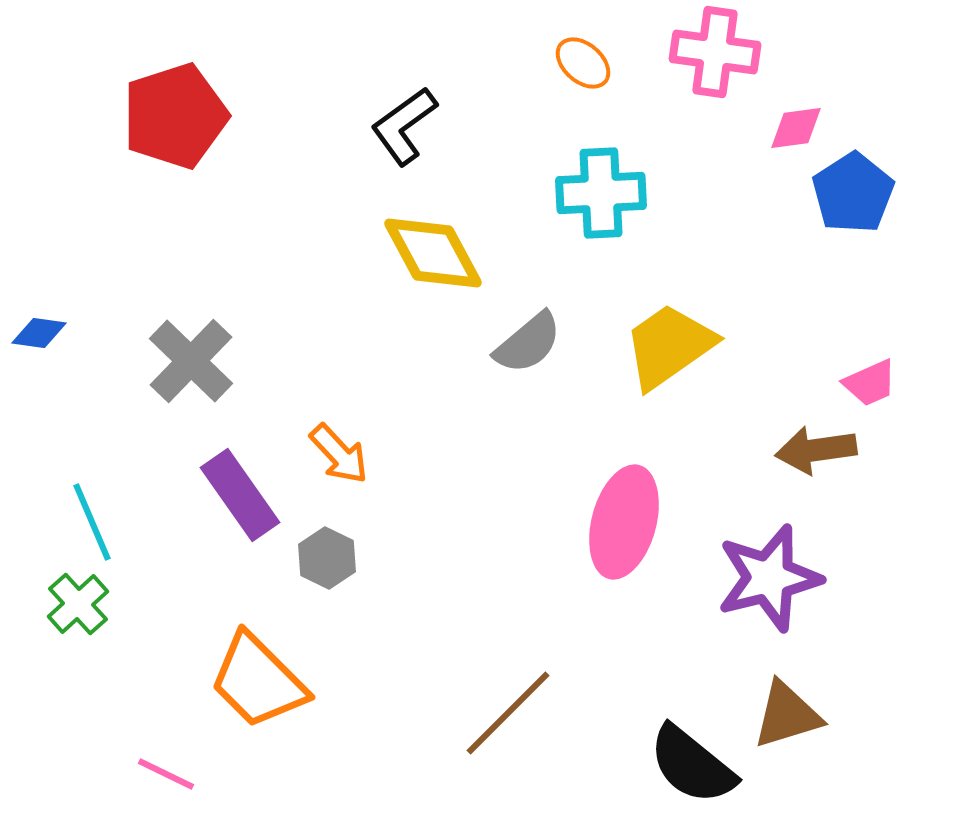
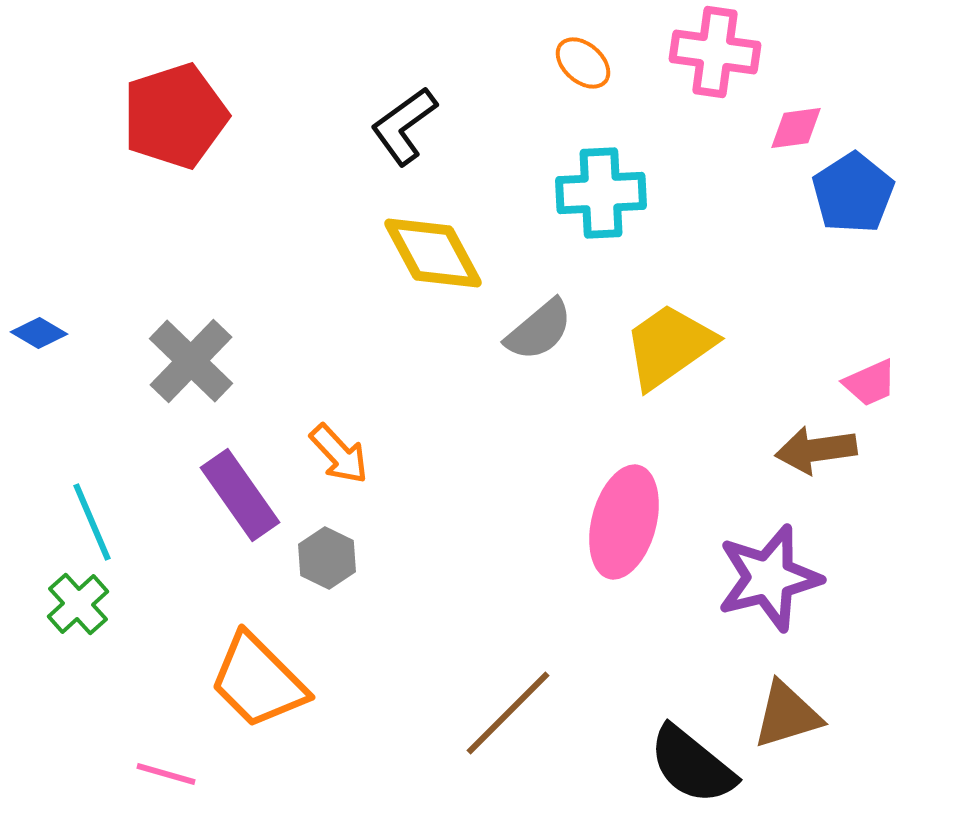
blue diamond: rotated 22 degrees clockwise
gray semicircle: moved 11 px right, 13 px up
pink line: rotated 10 degrees counterclockwise
